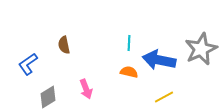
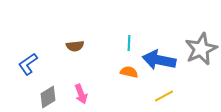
brown semicircle: moved 11 px right, 1 px down; rotated 84 degrees counterclockwise
pink arrow: moved 5 px left, 5 px down
yellow line: moved 1 px up
